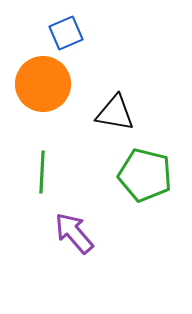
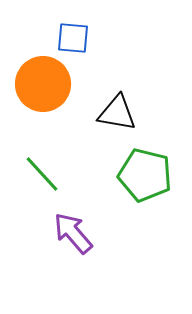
blue square: moved 7 px right, 5 px down; rotated 28 degrees clockwise
black triangle: moved 2 px right
green line: moved 2 px down; rotated 45 degrees counterclockwise
purple arrow: moved 1 px left
